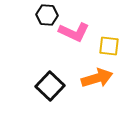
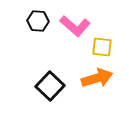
black hexagon: moved 9 px left, 6 px down
pink L-shape: moved 1 px right, 6 px up; rotated 16 degrees clockwise
yellow square: moved 7 px left, 1 px down
